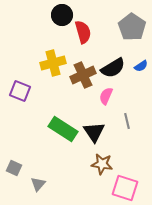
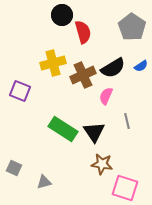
gray triangle: moved 6 px right, 2 px up; rotated 35 degrees clockwise
